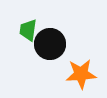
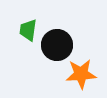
black circle: moved 7 px right, 1 px down
